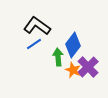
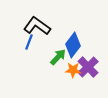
blue line: moved 5 px left, 2 px up; rotated 35 degrees counterclockwise
green arrow: rotated 48 degrees clockwise
orange star: rotated 21 degrees counterclockwise
